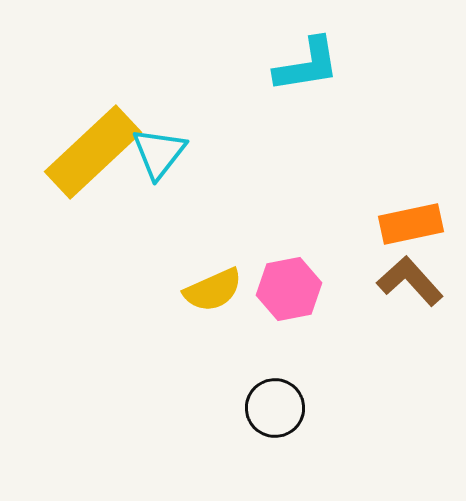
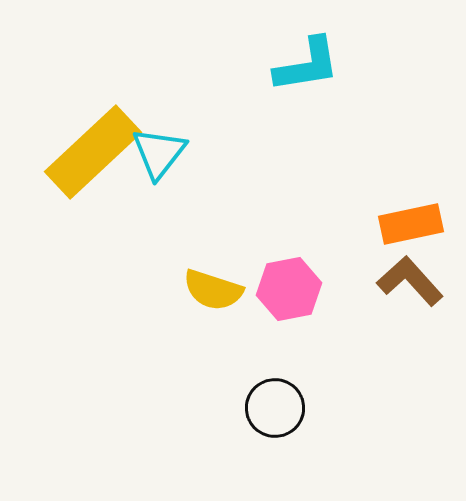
yellow semicircle: rotated 42 degrees clockwise
